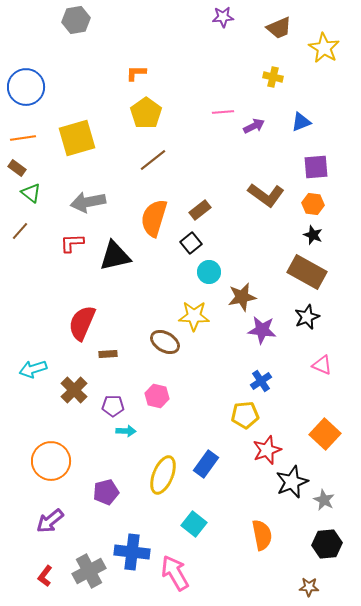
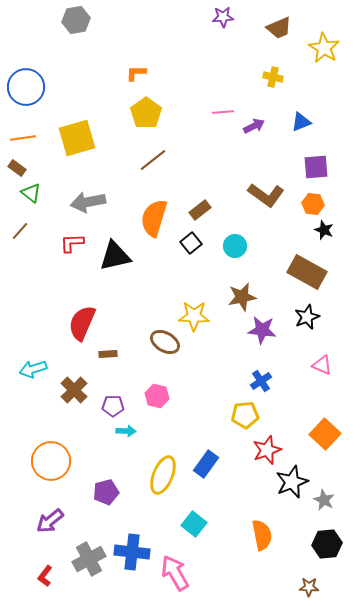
black star at (313, 235): moved 11 px right, 5 px up
cyan circle at (209, 272): moved 26 px right, 26 px up
gray cross at (89, 571): moved 12 px up
